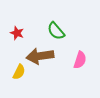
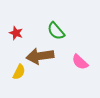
red star: moved 1 px left
pink semicircle: moved 2 px down; rotated 114 degrees clockwise
